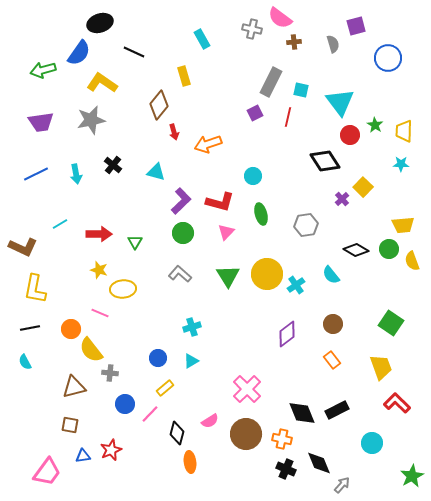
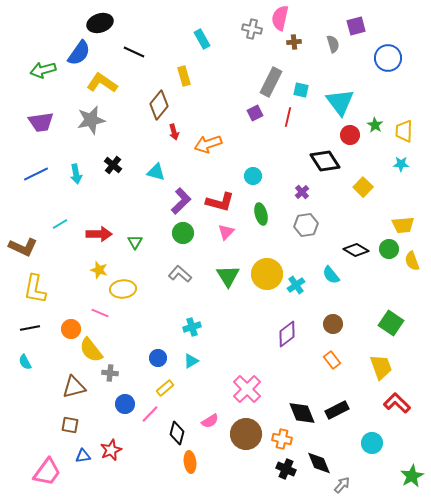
pink semicircle at (280, 18): rotated 65 degrees clockwise
purple cross at (342, 199): moved 40 px left, 7 px up
